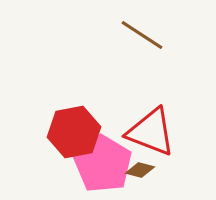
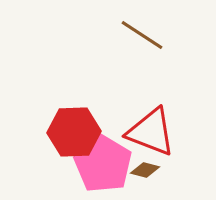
red hexagon: rotated 9 degrees clockwise
brown diamond: moved 5 px right
